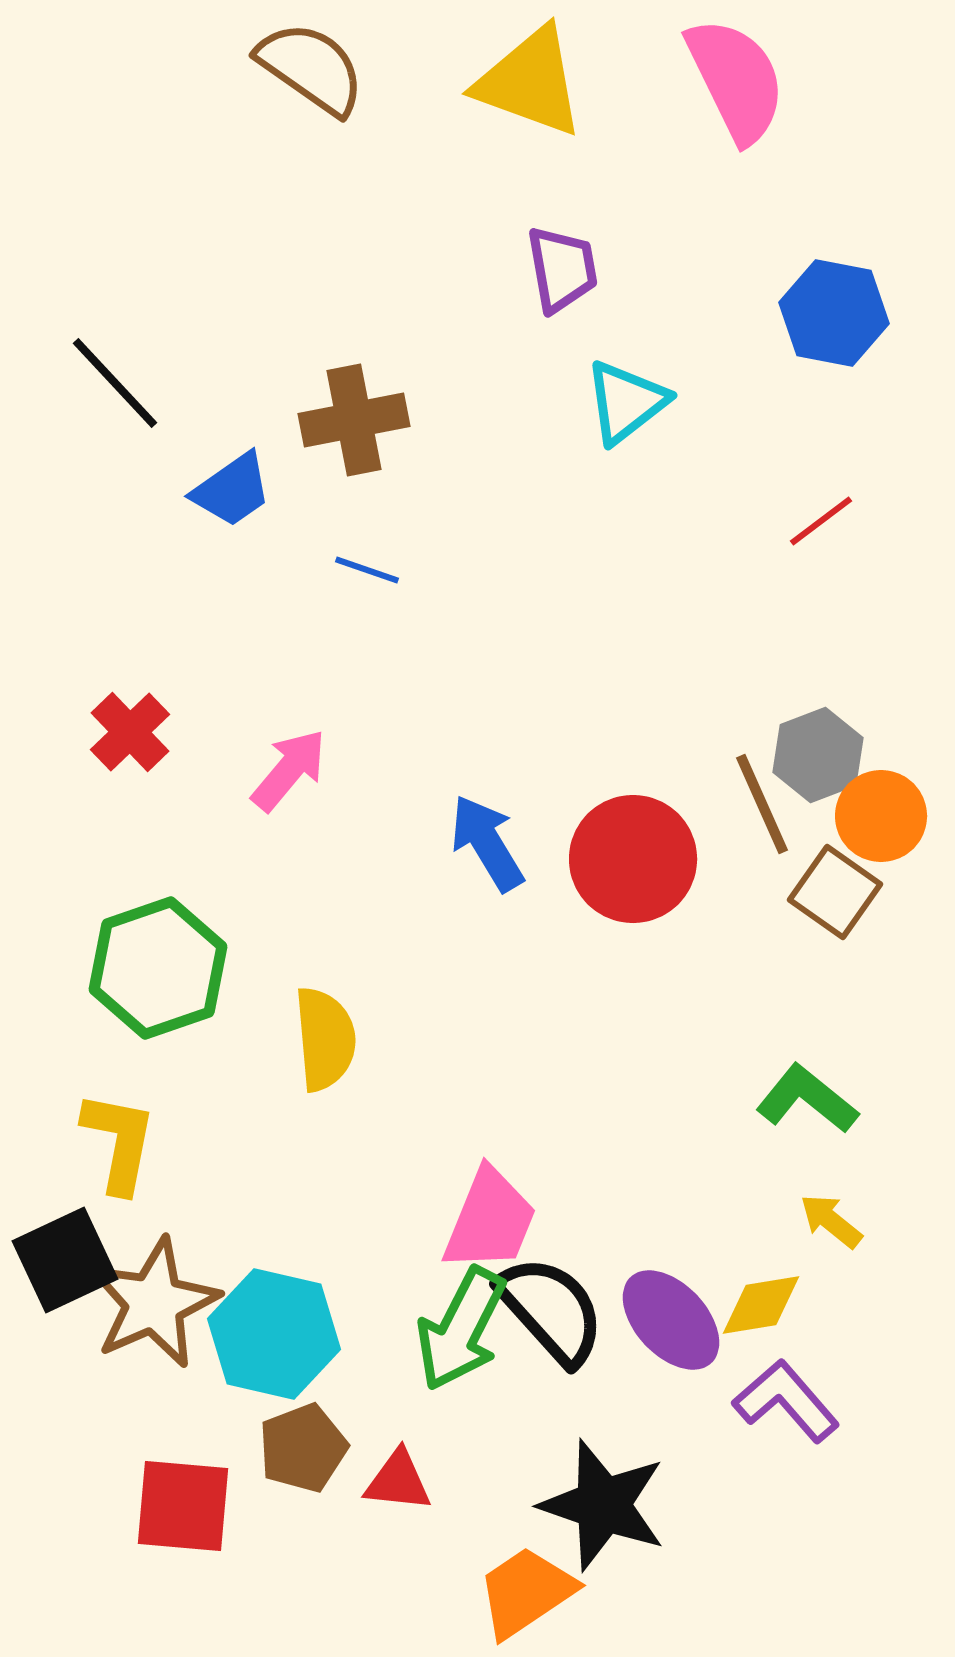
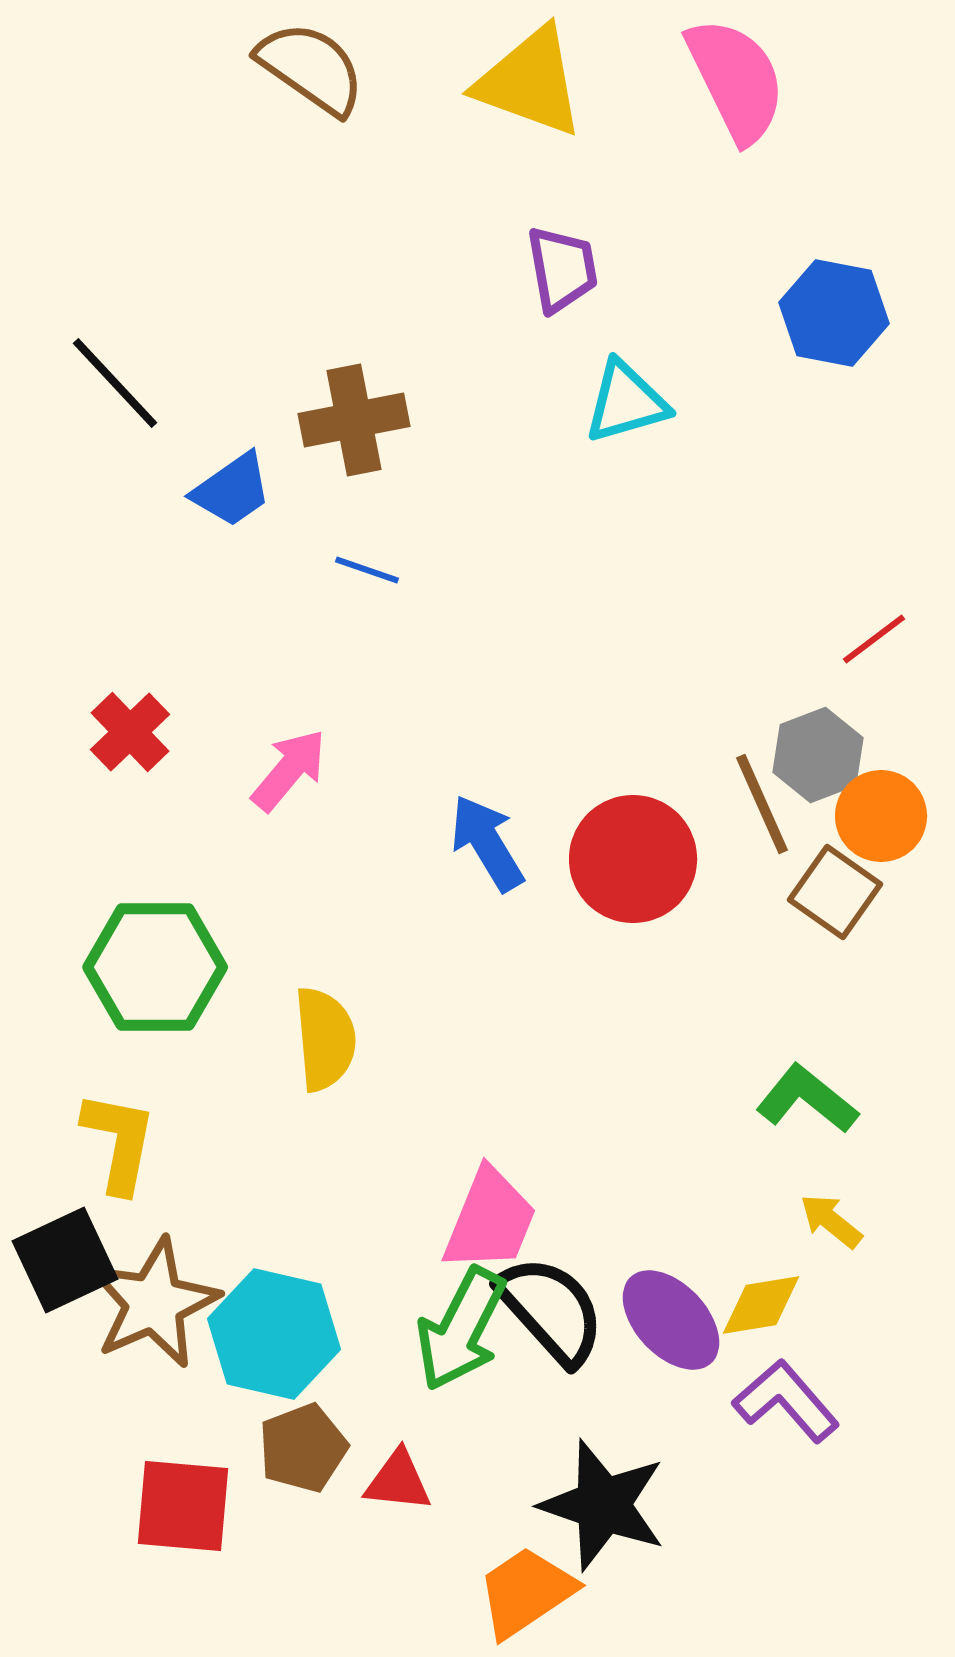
cyan triangle: rotated 22 degrees clockwise
red line: moved 53 px right, 118 px down
green hexagon: moved 3 px left, 1 px up; rotated 19 degrees clockwise
